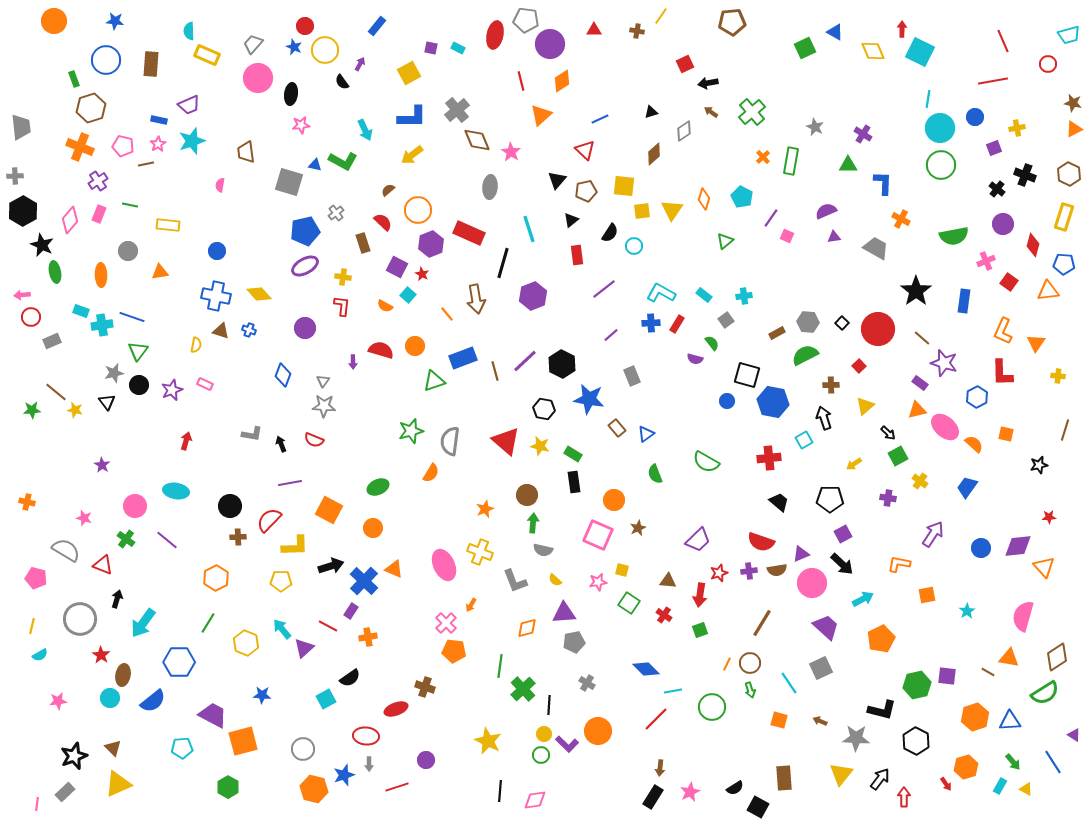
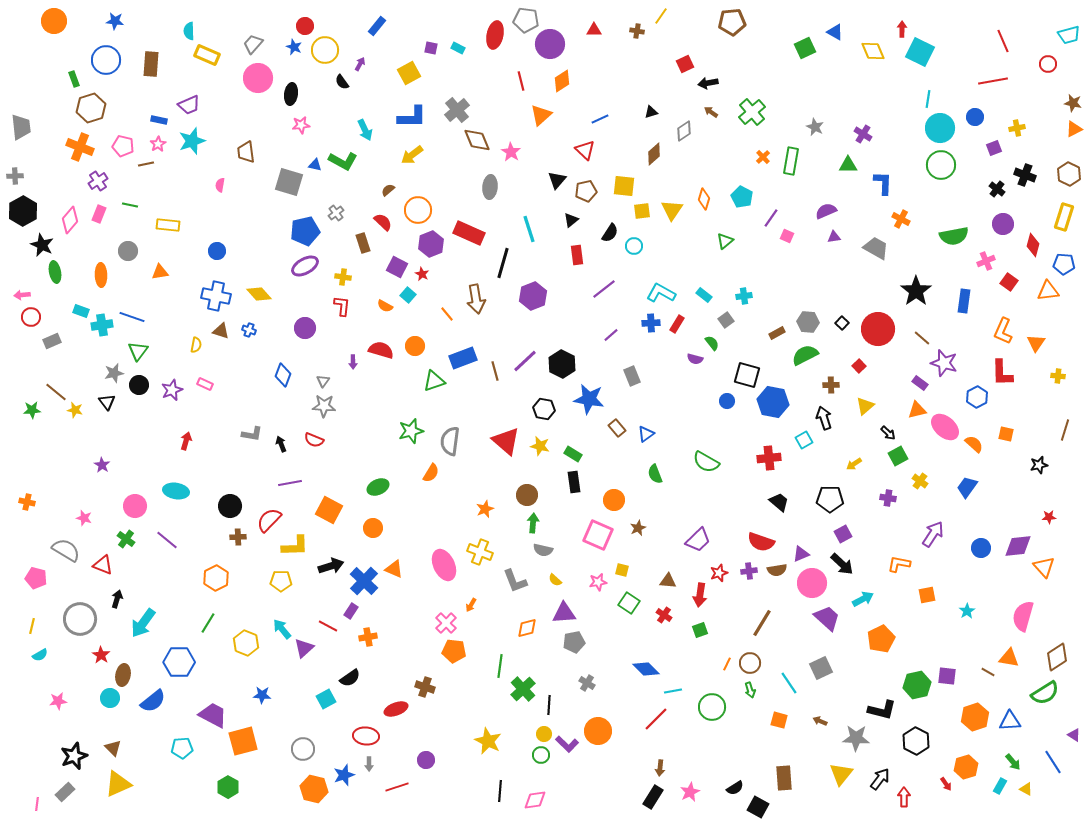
purple trapezoid at (826, 627): moved 1 px right, 9 px up
